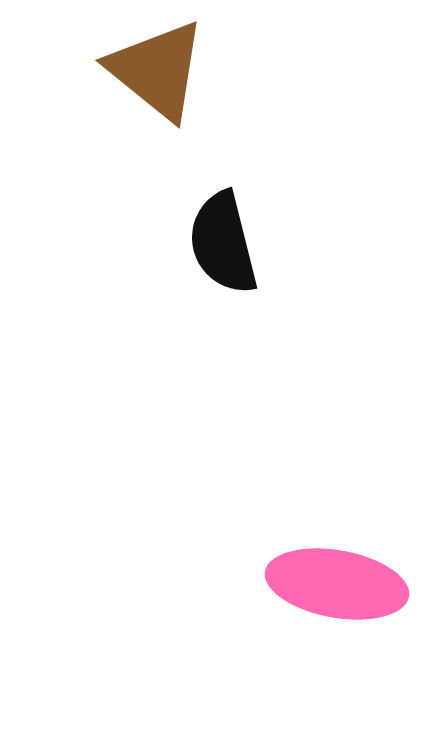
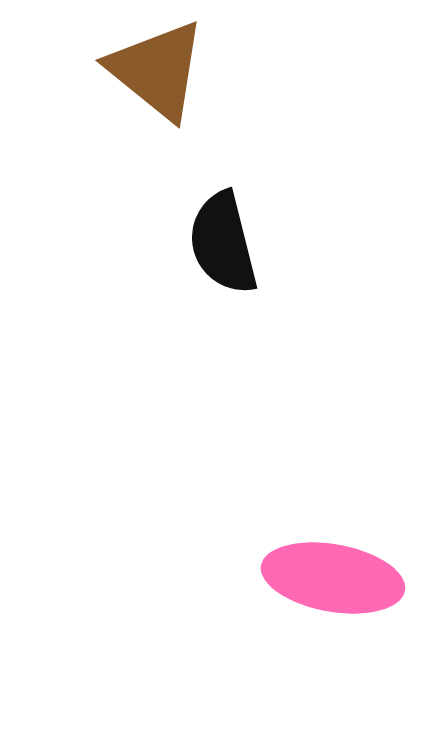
pink ellipse: moved 4 px left, 6 px up
